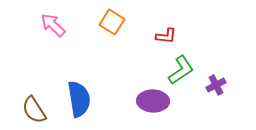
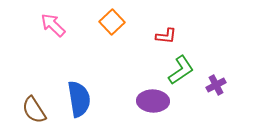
orange square: rotated 15 degrees clockwise
